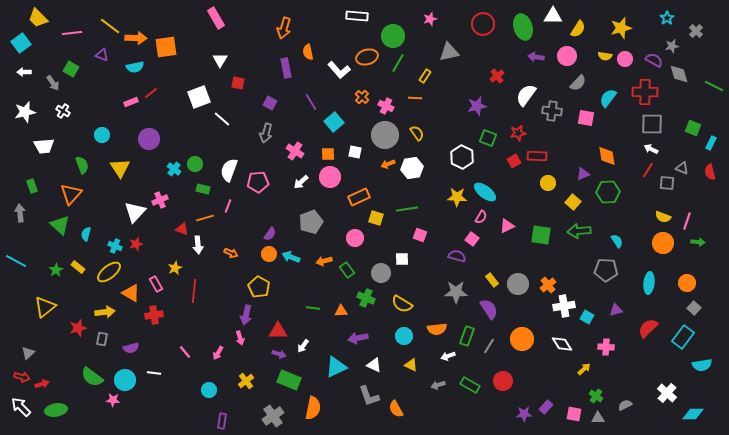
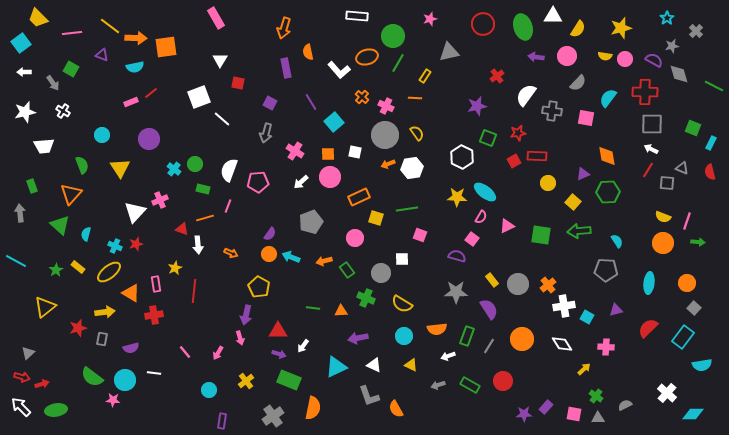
pink rectangle at (156, 284): rotated 21 degrees clockwise
